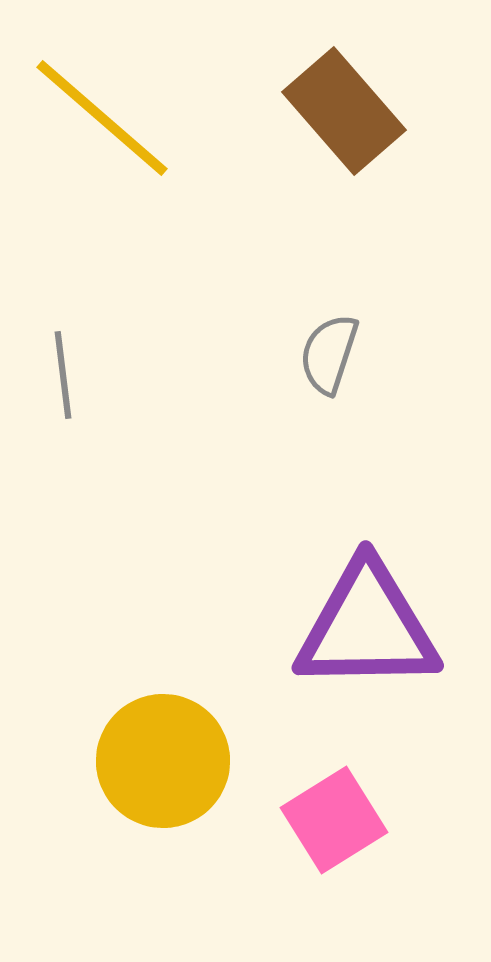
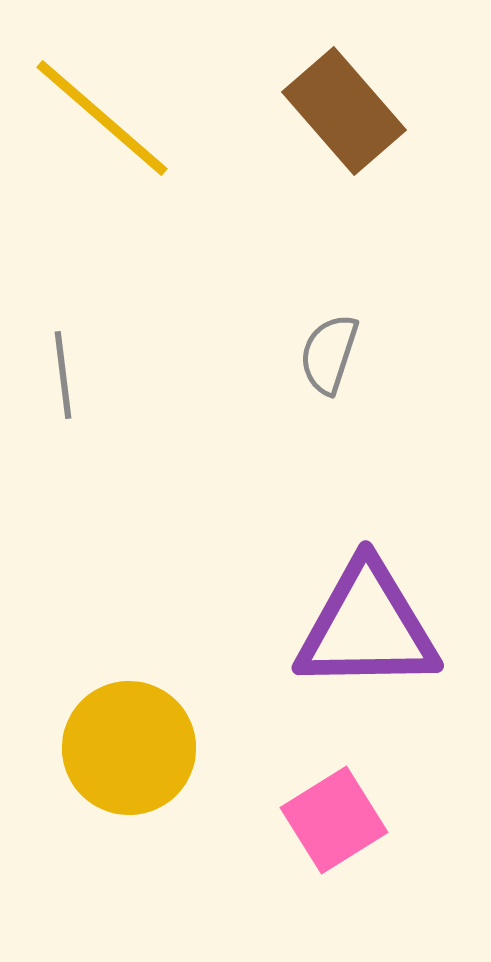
yellow circle: moved 34 px left, 13 px up
